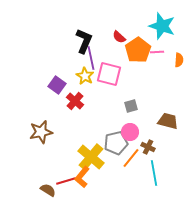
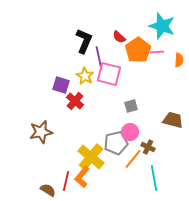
purple line: moved 8 px right
purple square: moved 4 px right; rotated 18 degrees counterclockwise
brown trapezoid: moved 5 px right, 1 px up
orange line: moved 2 px right, 1 px down
cyan line: moved 5 px down
red line: rotated 60 degrees counterclockwise
